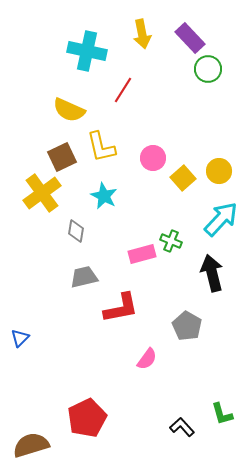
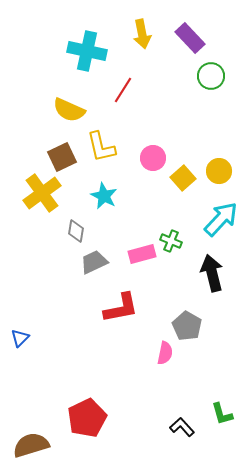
green circle: moved 3 px right, 7 px down
gray trapezoid: moved 10 px right, 15 px up; rotated 12 degrees counterclockwise
pink semicircle: moved 18 px right, 6 px up; rotated 25 degrees counterclockwise
